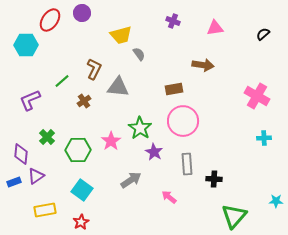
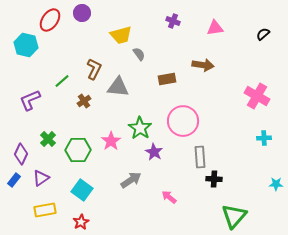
cyan hexagon: rotated 15 degrees clockwise
brown rectangle: moved 7 px left, 10 px up
green cross: moved 1 px right, 2 px down
purple diamond: rotated 20 degrees clockwise
gray rectangle: moved 13 px right, 7 px up
purple triangle: moved 5 px right, 2 px down
blue rectangle: moved 2 px up; rotated 32 degrees counterclockwise
cyan star: moved 17 px up
